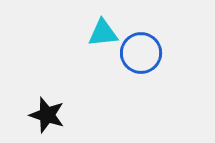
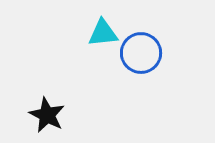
black star: rotated 9 degrees clockwise
